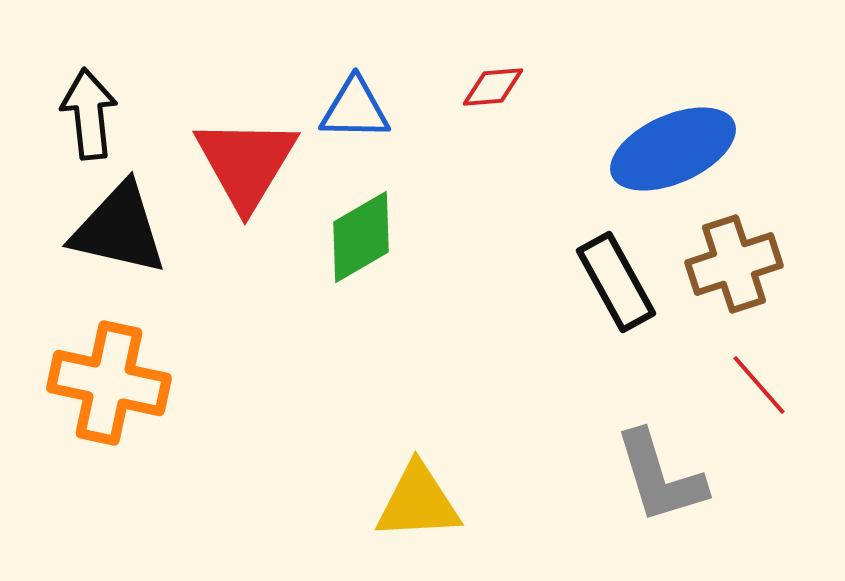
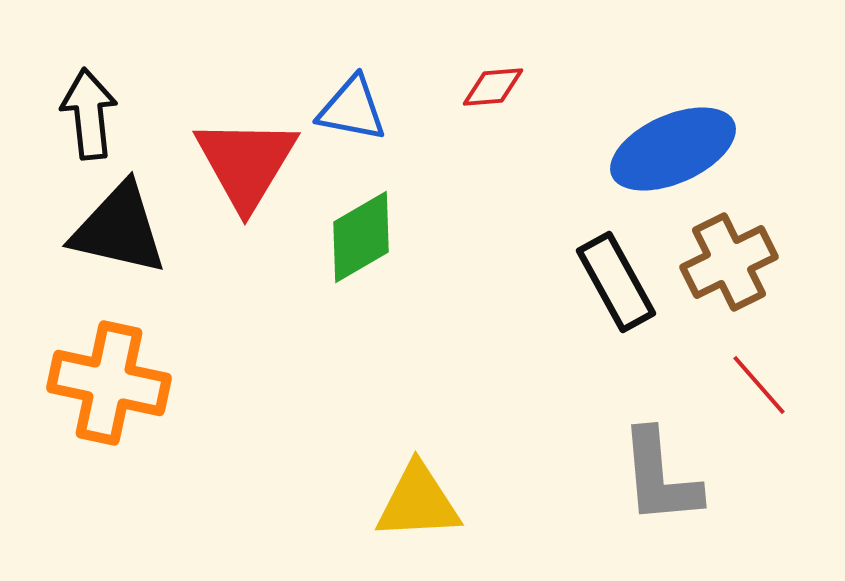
blue triangle: moved 3 px left; rotated 10 degrees clockwise
brown cross: moved 5 px left, 2 px up; rotated 8 degrees counterclockwise
gray L-shape: rotated 12 degrees clockwise
